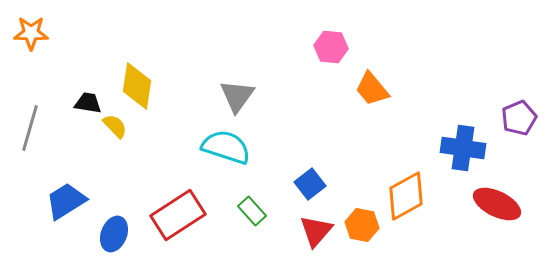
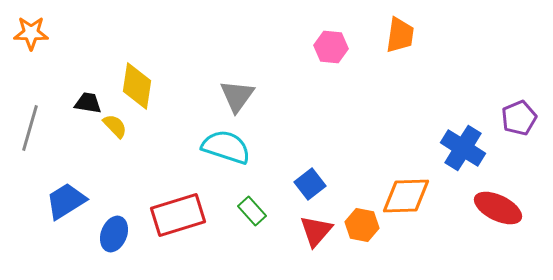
orange trapezoid: moved 28 px right, 54 px up; rotated 132 degrees counterclockwise
blue cross: rotated 24 degrees clockwise
orange diamond: rotated 27 degrees clockwise
red ellipse: moved 1 px right, 4 px down
red rectangle: rotated 16 degrees clockwise
